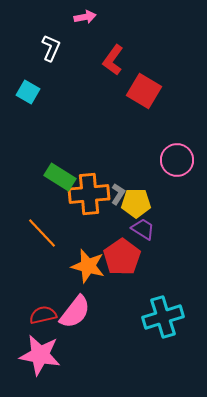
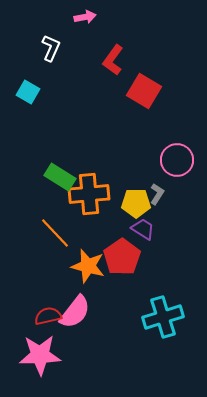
gray L-shape: moved 39 px right
orange line: moved 13 px right
red semicircle: moved 5 px right, 1 px down
pink star: rotated 12 degrees counterclockwise
